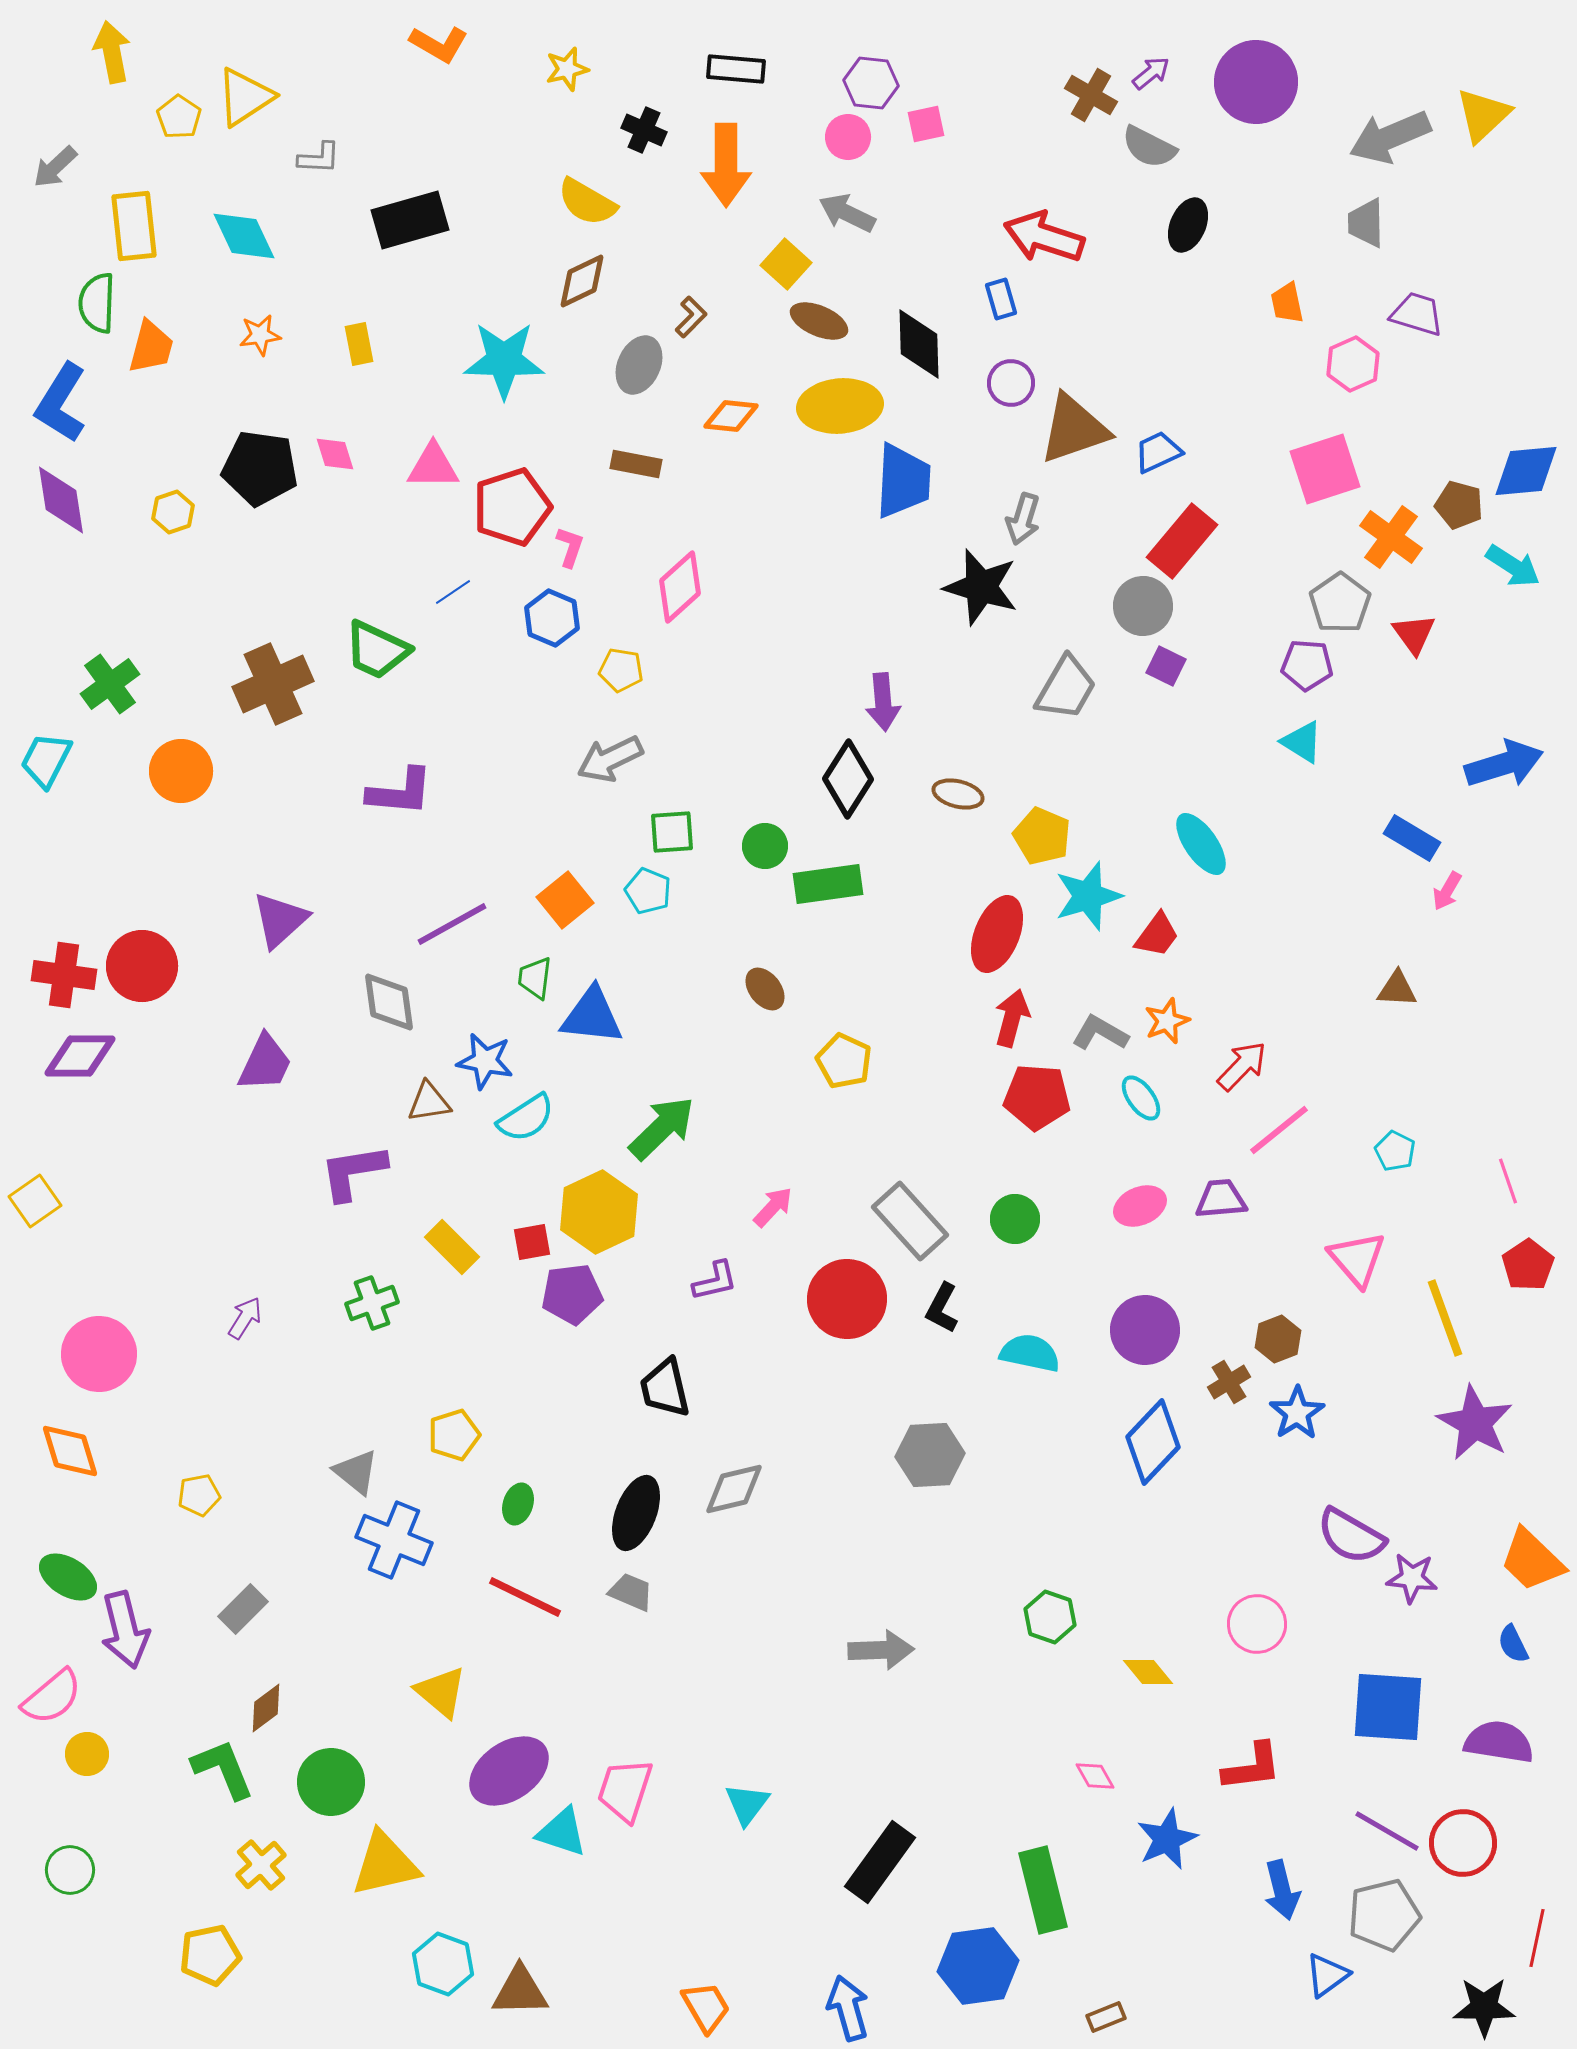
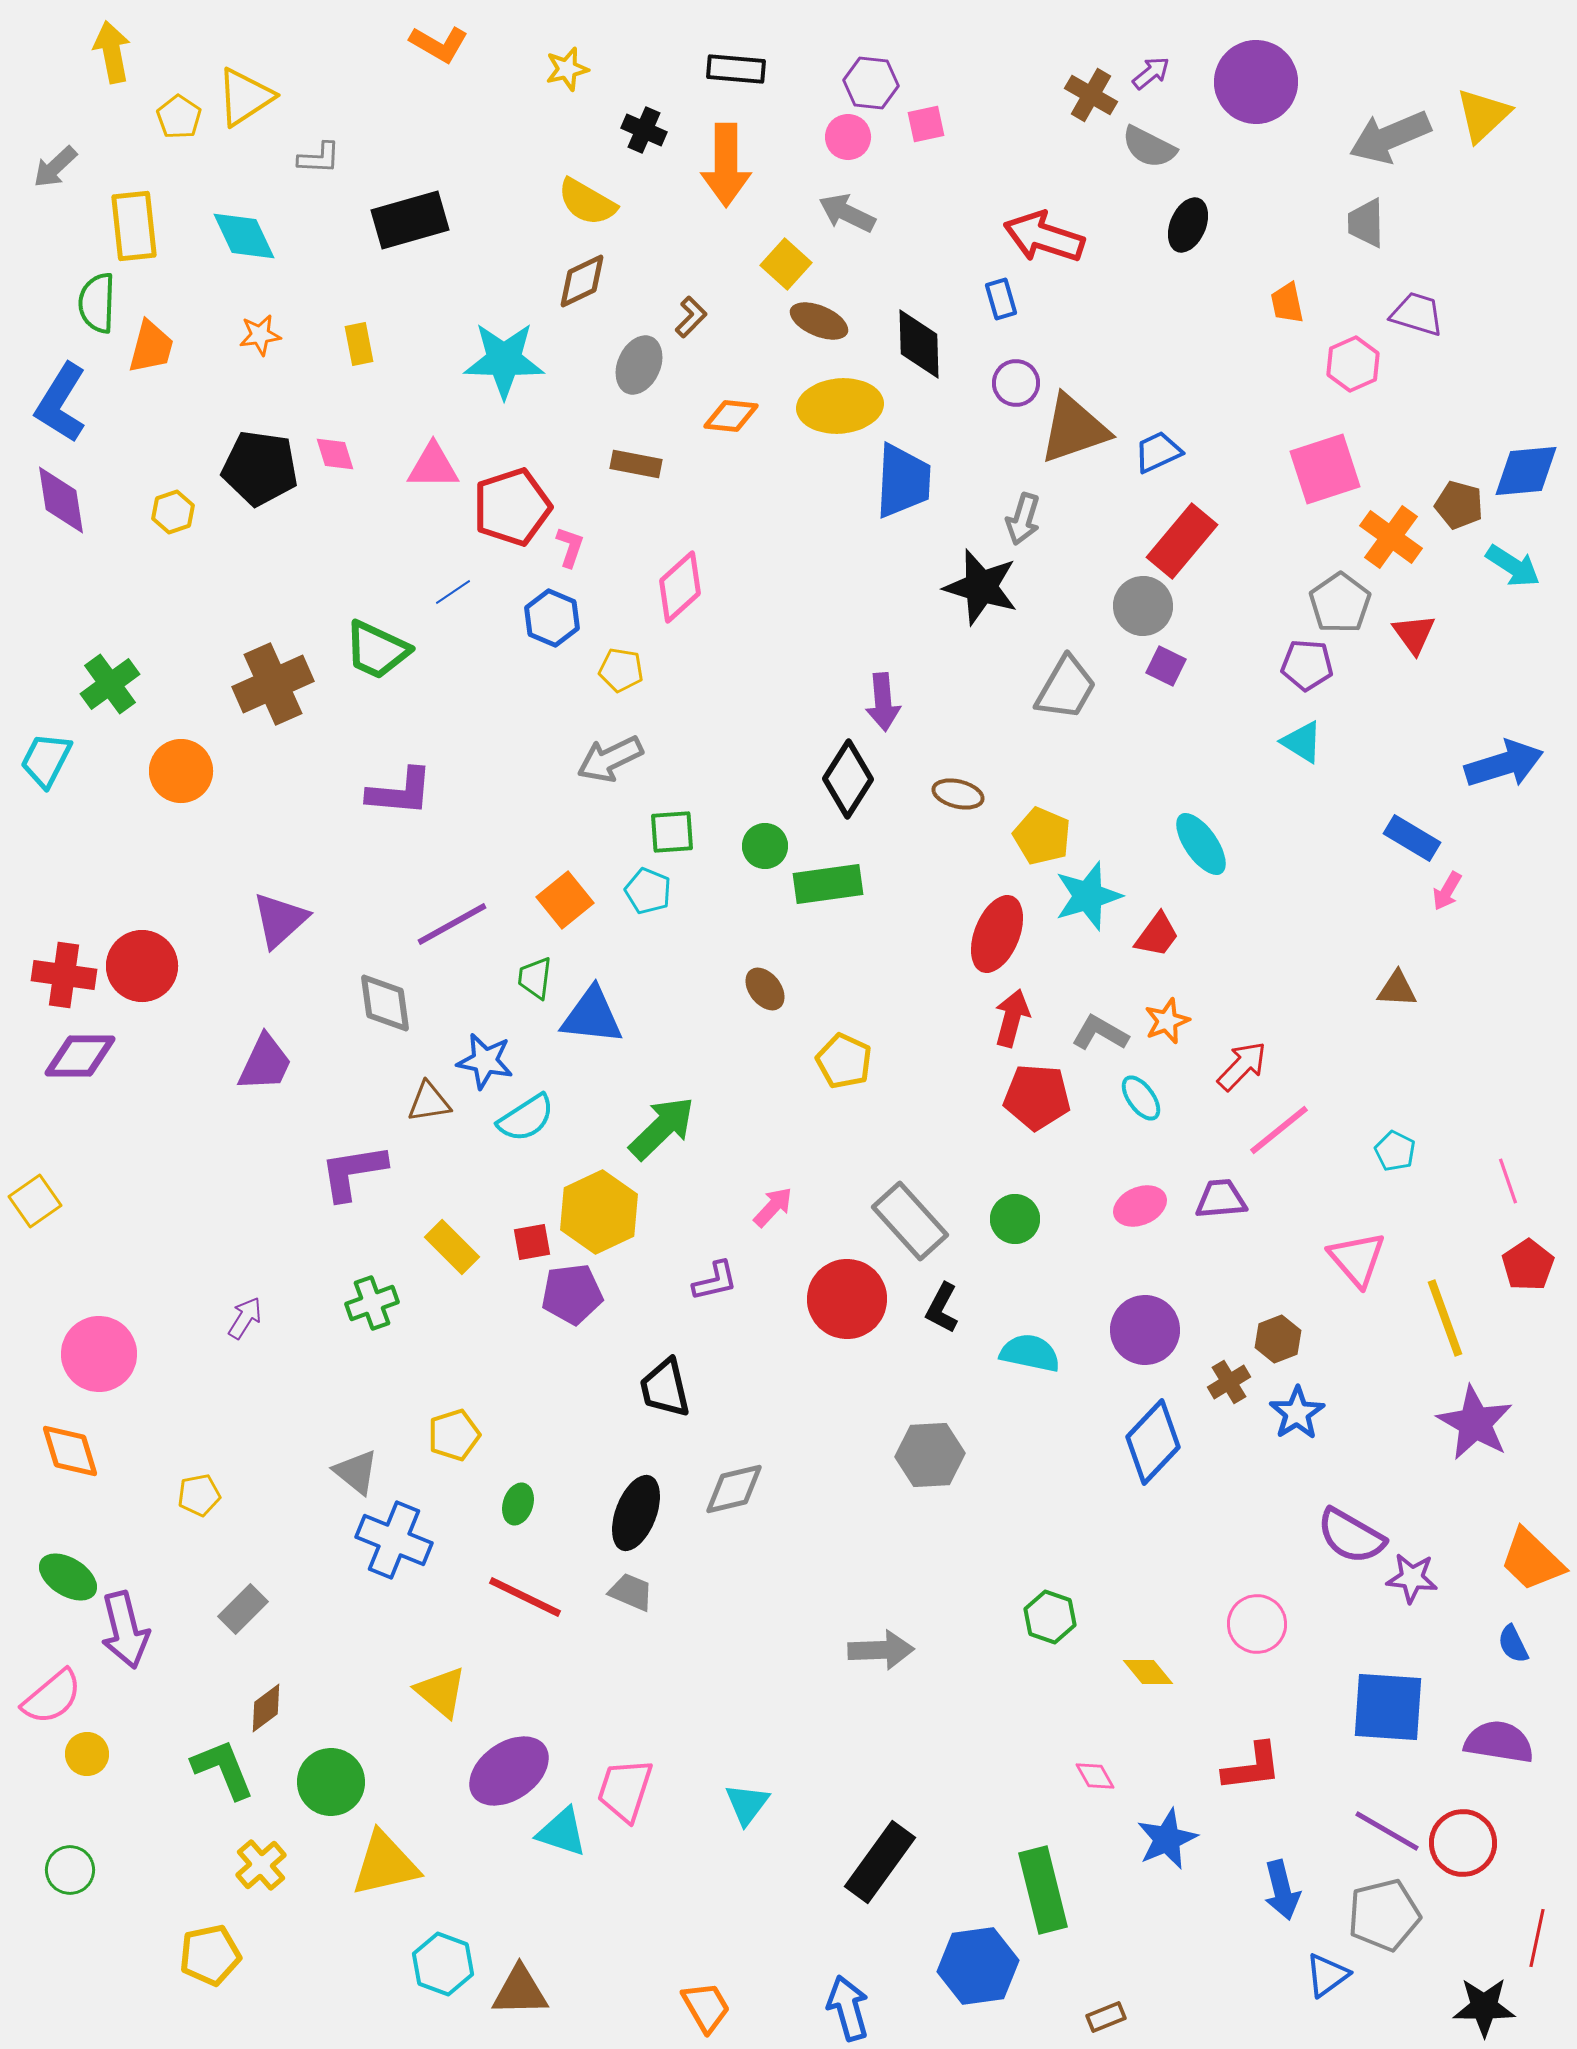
purple circle at (1011, 383): moved 5 px right
gray diamond at (389, 1002): moved 4 px left, 1 px down
